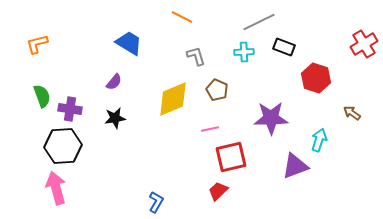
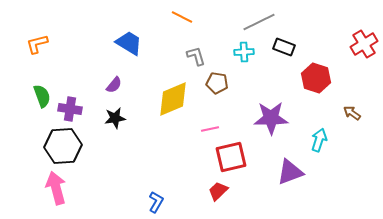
purple semicircle: moved 3 px down
brown pentagon: moved 7 px up; rotated 15 degrees counterclockwise
purple triangle: moved 5 px left, 6 px down
